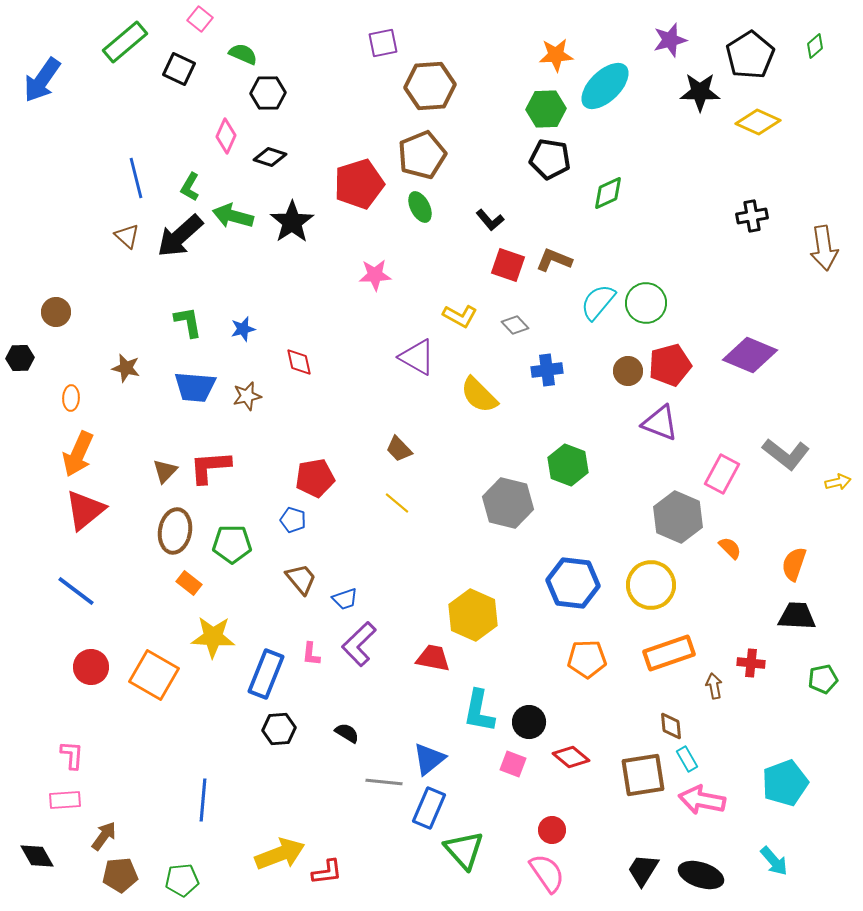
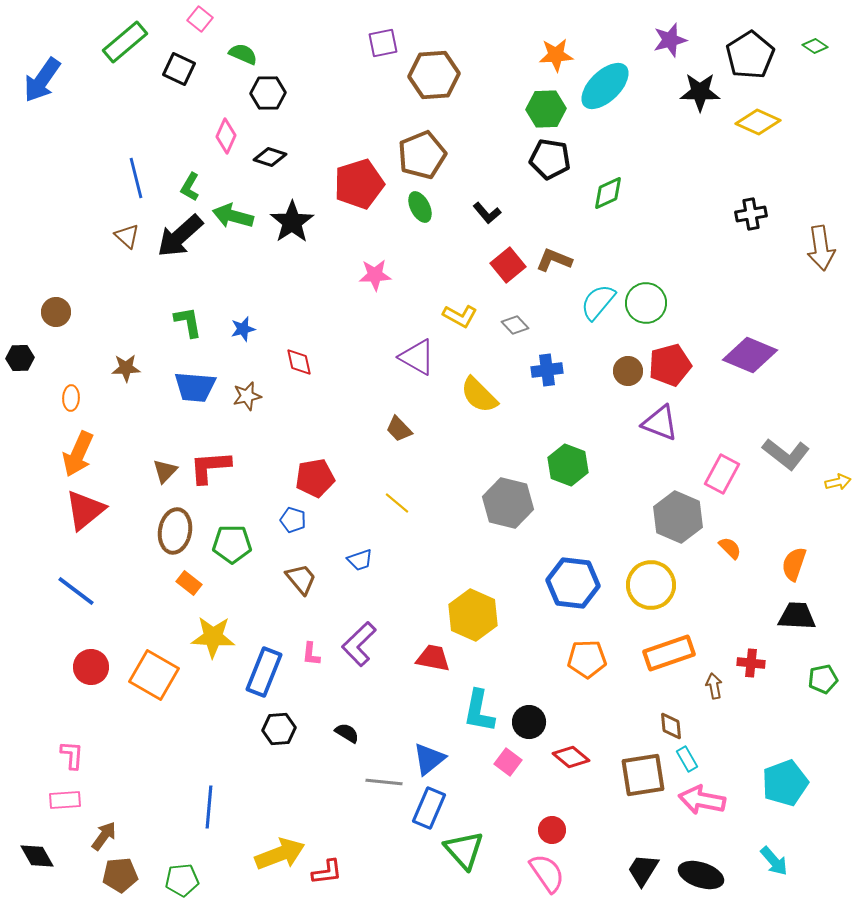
green diamond at (815, 46): rotated 75 degrees clockwise
brown hexagon at (430, 86): moved 4 px right, 11 px up
black cross at (752, 216): moved 1 px left, 2 px up
black L-shape at (490, 220): moved 3 px left, 7 px up
brown arrow at (824, 248): moved 3 px left
red square at (508, 265): rotated 32 degrees clockwise
brown star at (126, 368): rotated 16 degrees counterclockwise
brown trapezoid at (399, 449): moved 20 px up
blue trapezoid at (345, 599): moved 15 px right, 39 px up
blue rectangle at (266, 674): moved 2 px left, 2 px up
pink square at (513, 764): moved 5 px left, 2 px up; rotated 16 degrees clockwise
blue line at (203, 800): moved 6 px right, 7 px down
